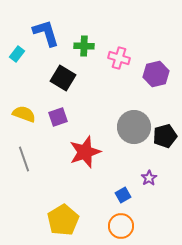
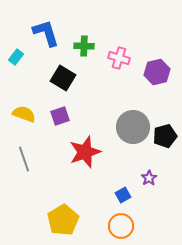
cyan rectangle: moved 1 px left, 3 px down
purple hexagon: moved 1 px right, 2 px up
purple square: moved 2 px right, 1 px up
gray circle: moved 1 px left
